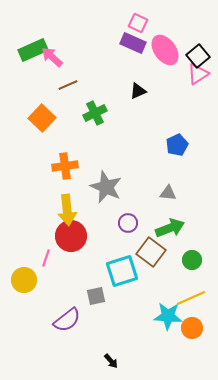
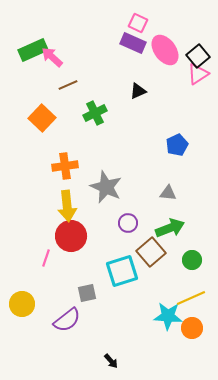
yellow arrow: moved 4 px up
brown square: rotated 12 degrees clockwise
yellow circle: moved 2 px left, 24 px down
gray square: moved 9 px left, 3 px up
